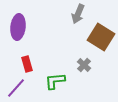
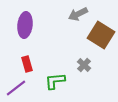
gray arrow: rotated 42 degrees clockwise
purple ellipse: moved 7 px right, 2 px up
brown square: moved 2 px up
purple line: rotated 10 degrees clockwise
